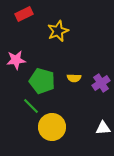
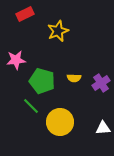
red rectangle: moved 1 px right
yellow circle: moved 8 px right, 5 px up
